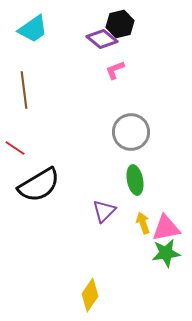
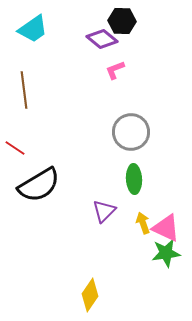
black hexagon: moved 2 px right, 3 px up; rotated 16 degrees clockwise
green ellipse: moved 1 px left, 1 px up; rotated 8 degrees clockwise
pink triangle: rotated 36 degrees clockwise
